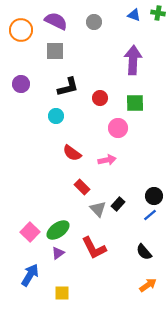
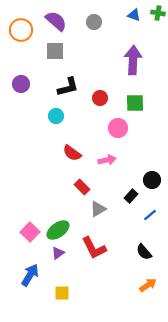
purple semicircle: rotated 15 degrees clockwise
black circle: moved 2 px left, 16 px up
black rectangle: moved 13 px right, 8 px up
gray triangle: rotated 42 degrees clockwise
